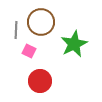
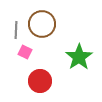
brown circle: moved 1 px right, 2 px down
green star: moved 5 px right, 13 px down; rotated 8 degrees counterclockwise
pink square: moved 4 px left, 1 px down
